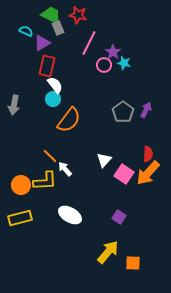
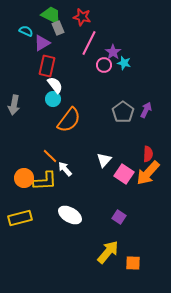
red star: moved 4 px right, 2 px down
orange circle: moved 3 px right, 7 px up
